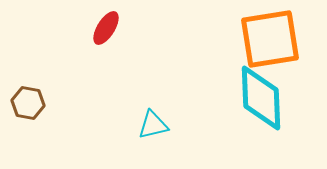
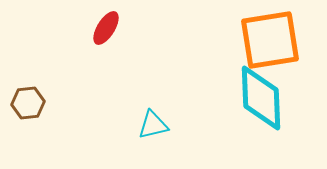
orange square: moved 1 px down
brown hexagon: rotated 16 degrees counterclockwise
